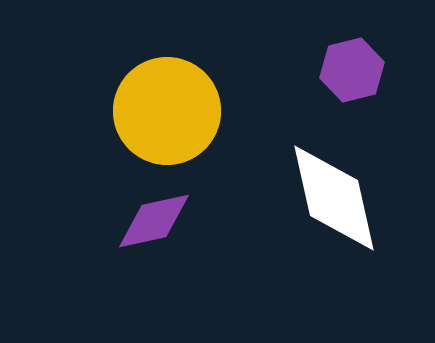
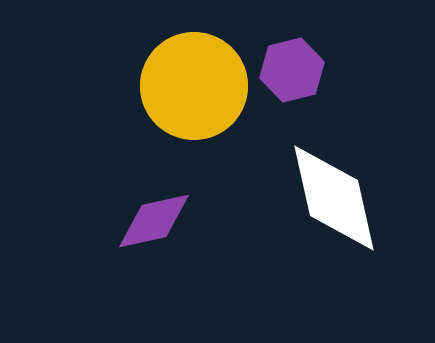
purple hexagon: moved 60 px left
yellow circle: moved 27 px right, 25 px up
